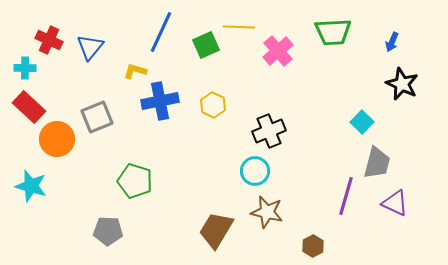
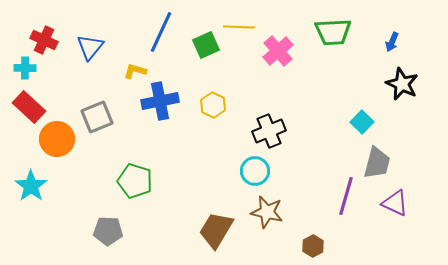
red cross: moved 5 px left
cyan star: rotated 20 degrees clockwise
